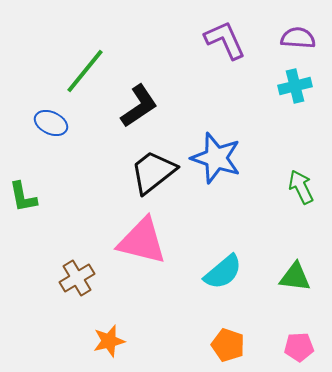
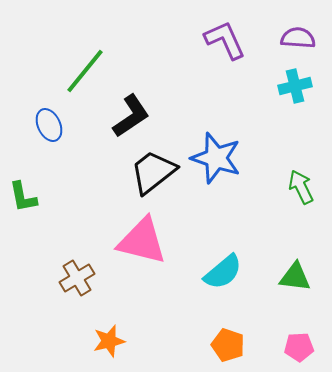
black L-shape: moved 8 px left, 10 px down
blue ellipse: moved 2 px left, 2 px down; rotated 40 degrees clockwise
